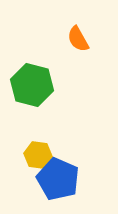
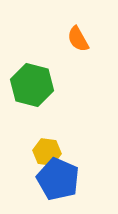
yellow hexagon: moved 9 px right, 3 px up
